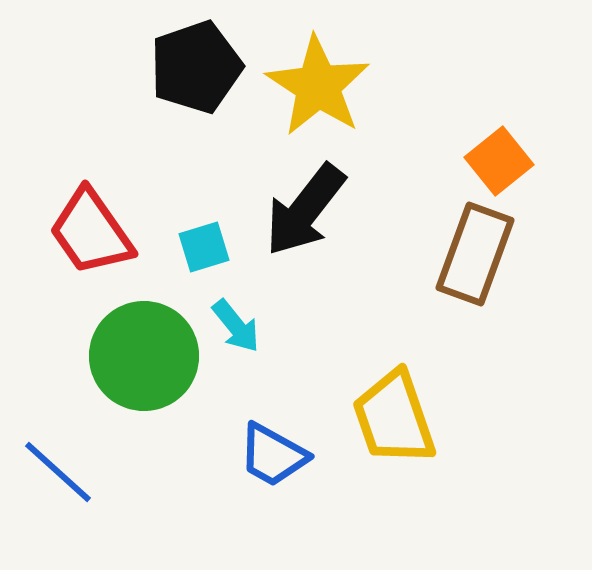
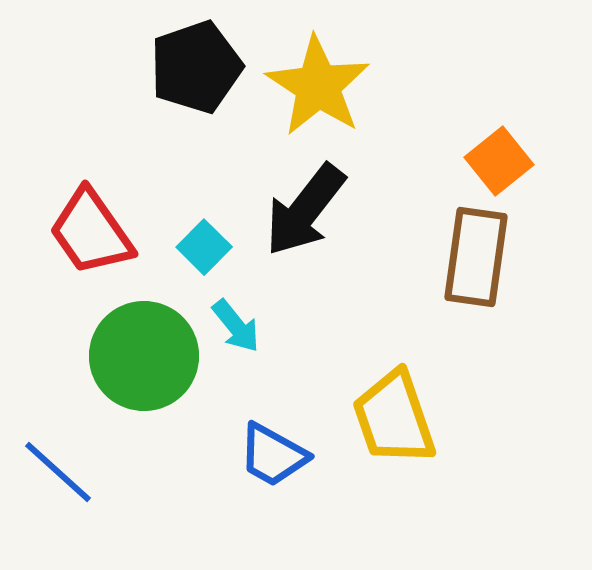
cyan square: rotated 28 degrees counterclockwise
brown rectangle: moved 1 px right, 3 px down; rotated 12 degrees counterclockwise
